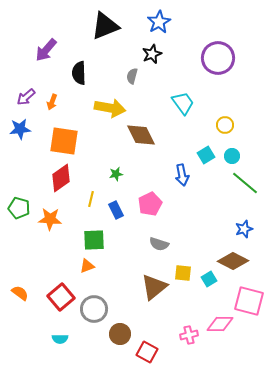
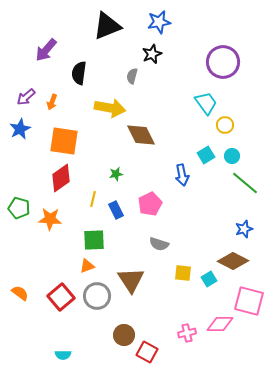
blue star at (159, 22): rotated 20 degrees clockwise
black triangle at (105, 26): moved 2 px right
purple circle at (218, 58): moved 5 px right, 4 px down
black semicircle at (79, 73): rotated 10 degrees clockwise
cyan trapezoid at (183, 103): moved 23 px right
blue star at (20, 129): rotated 20 degrees counterclockwise
yellow line at (91, 199): moved 2 px right
brown triangle at (154, 287): moved 23 px left, 7 px up; rotated 24 degrees counterclockwise
gray circle at (94, 309): moved 3 px right, 13 px up
brown circle at (120, 334): moved 4 px right, 1 px down
pink cross at (189, 335): moved 2 px left, 2 px up
cyan semicircle at (60, 339): moved 3 px right, 16 px down
